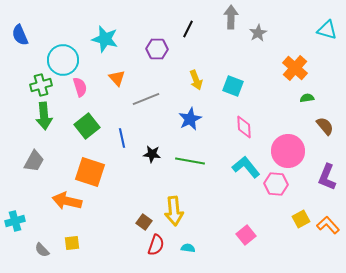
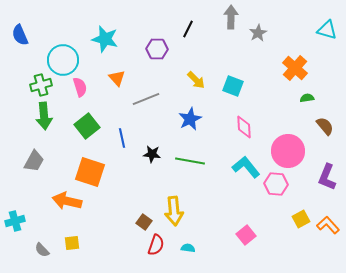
yellow arrow at (196, 80): rotated 24 degrees counterclockwise
